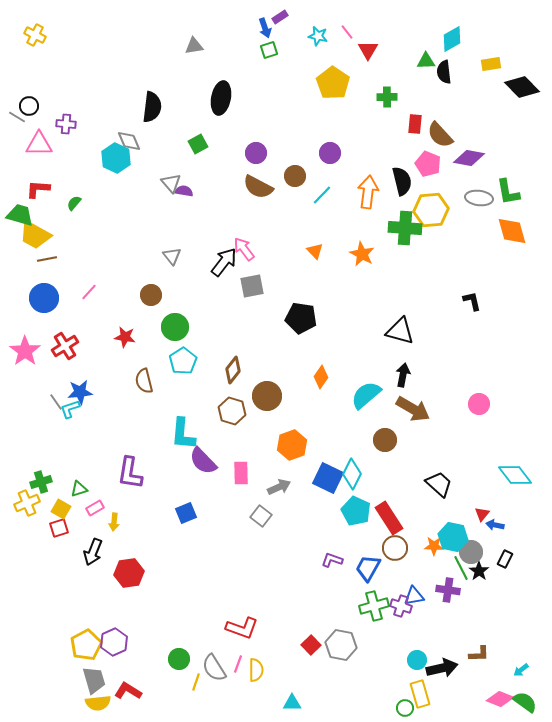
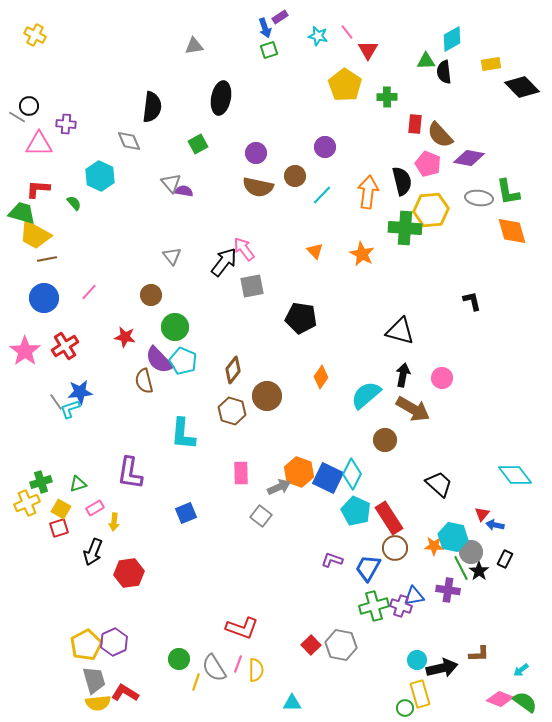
yellow pentagon at (333, 83): moved 12 px right, 2 px down
purple circle at (330, 153): moved 5 px left, 6 px up
cyan hexagon at (116, 158): moved 16 px left, 18 px down
brown semicircle at (258, 187): rotated 16 degrees counterclockwise
green semicircle at (74, 203): rotated 98 degrees clockwise
green trapezoid at (20, 215): moved 2 px right, 2 px up
cyan pentagon at (183, 361): rotated 16 degrees counterclockwise
pink circle at (479, 404): moved 37 px left, 26 px up
orange hexagon at (292, 445): moved 7 px right, 27 px down; rotated 20 degrees counterclockwise
purple semicircle at (203, 461): moved 44 px left, 101 px up
green triangle at (79, 489): moved 1 px left, 5 px up
red L-shape at (128, 691): moved 3 px left, 2 px down
